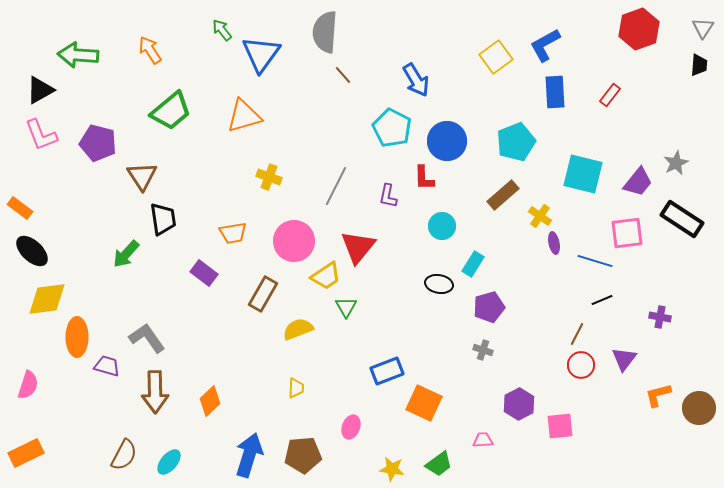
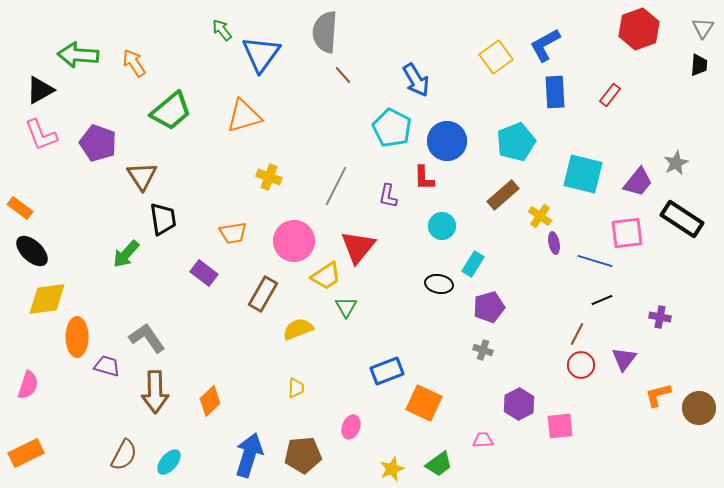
orange arrow at (150, 50): moved 16 px left, 13 px down
purple pentagon at (98, 143): rotated 6 degrees clockwise
yellow star at (392, 469): rotated 30 degrees counterclockwise
